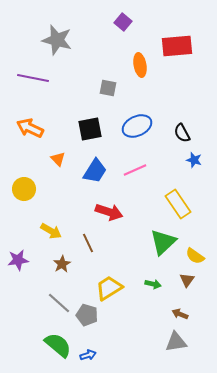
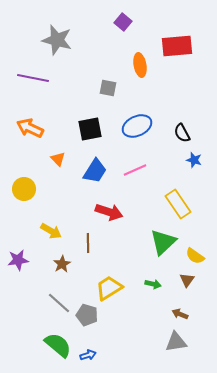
brown line: rotated 24 degrees clockwise
